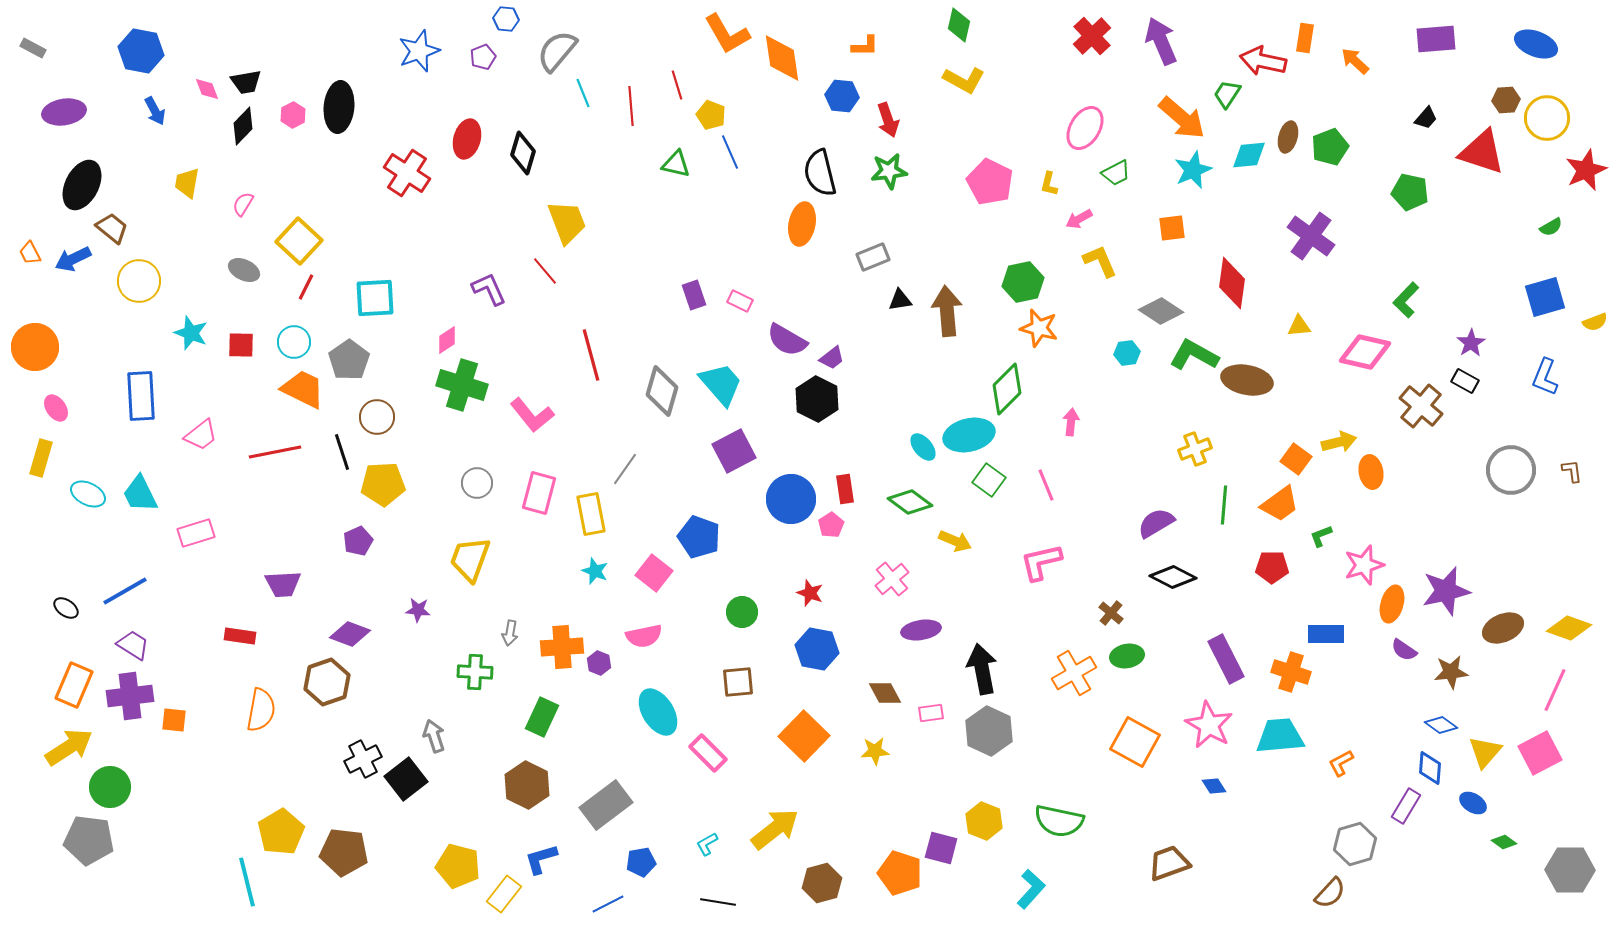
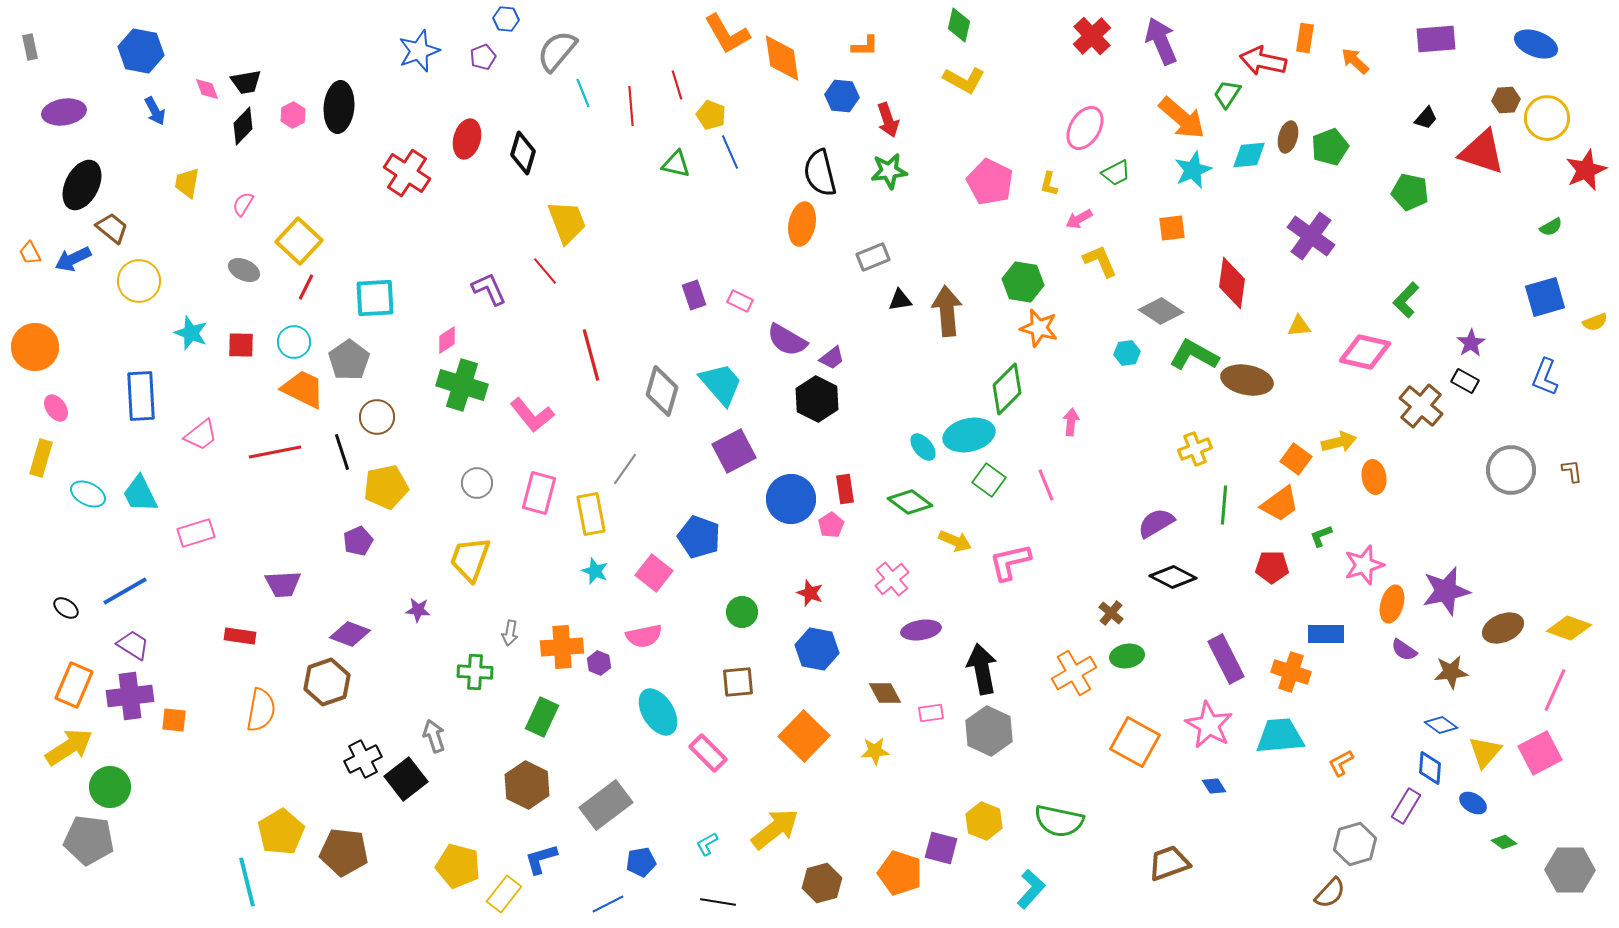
gray rectangle at (33, 48): moved 3 px left, 1 px up; rotated 50 degrees clockwise
green hexagon at (1023, 282): rotated 21 degrees clockwise
orange ellipse at (1371, 472): moved 3 px right, 5 px down
yellow pentagon at (383, 484): moved 3 px right, 3 px down; rotated 9 degrees counterclockwise
pink L-shape at (1041, 562): moved 31 px left
